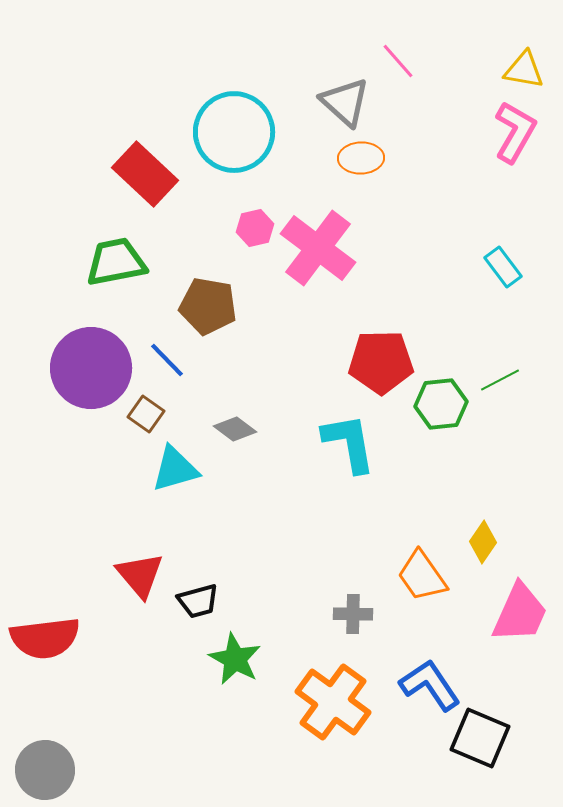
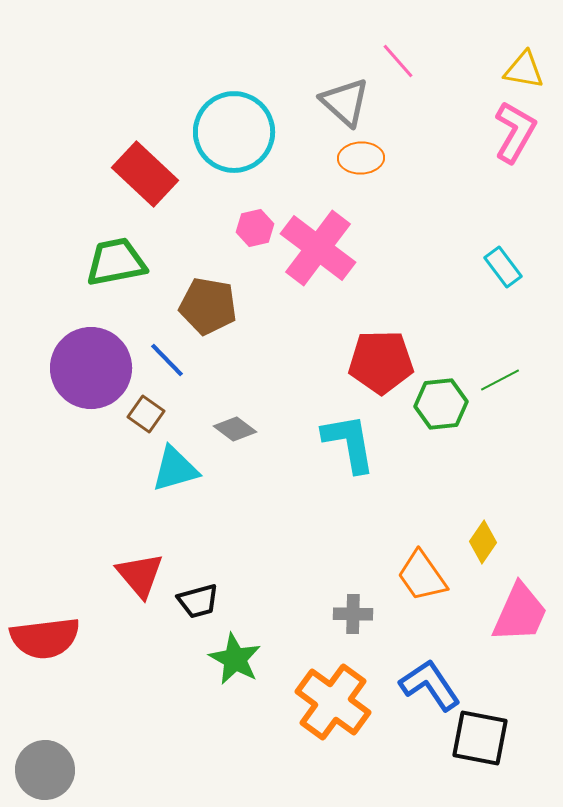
black square: rotated 12 degrees counterclockwise
